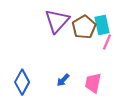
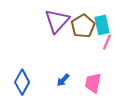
brown pentagon: moved 1 px left, 1 px up
